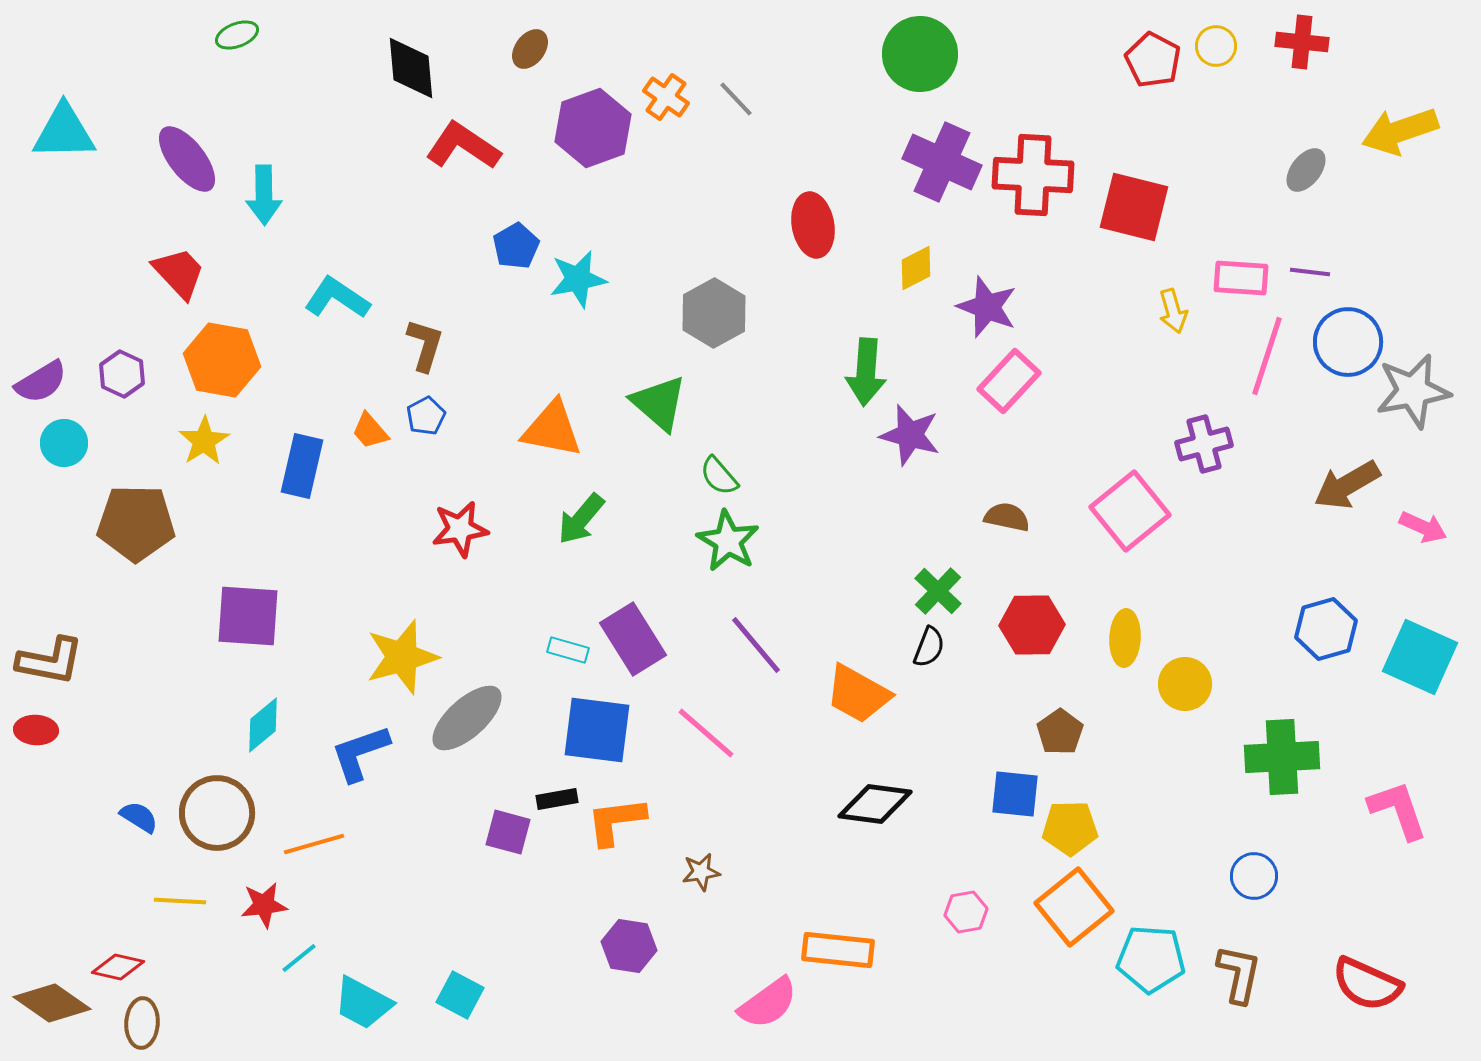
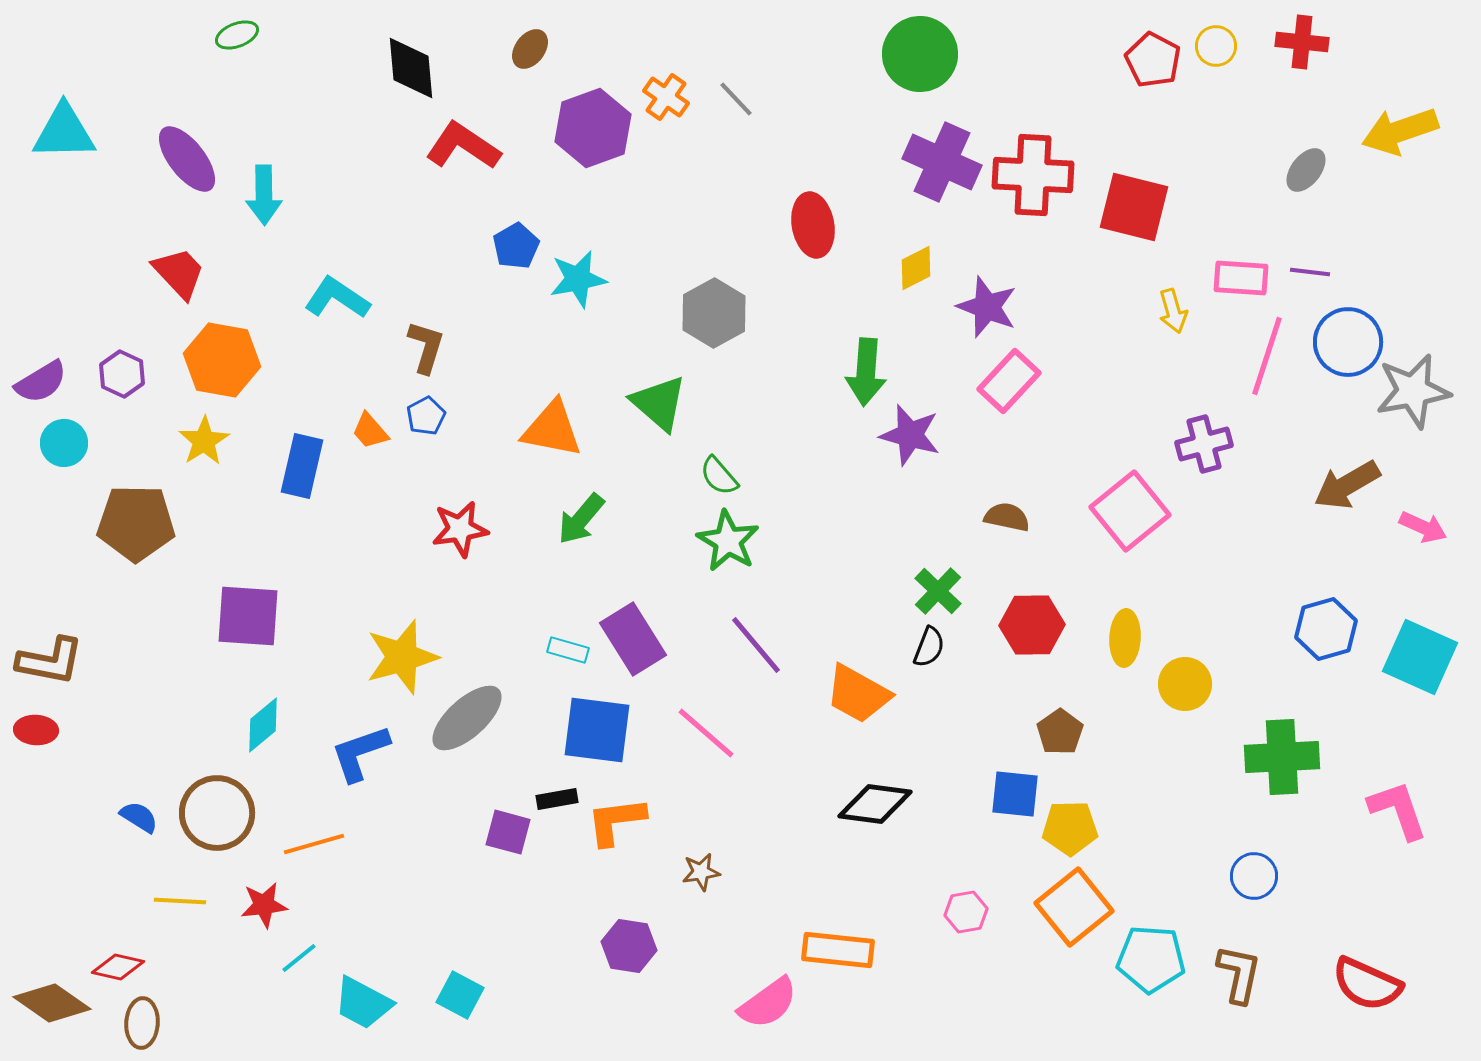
brown L-shape at (425, 345): moved 1 px right, 2 px down
